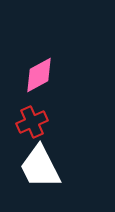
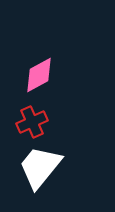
white trapezoid: rotated 66 degrees clockwise
